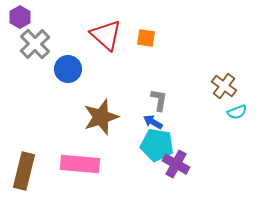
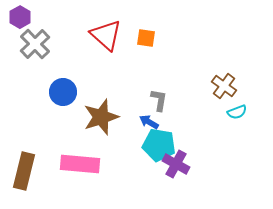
blue circle: moved 5 px left, 23 px down
blue arrow: moved 4 px left
cyan pentagon: moved 2 px right
